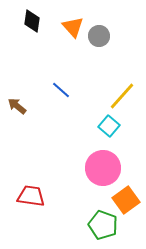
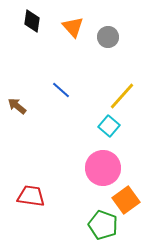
gray circle: moved 9 px right, 1 px down
